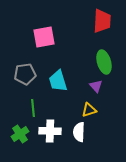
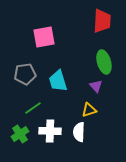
green line: rotated 60 degrees clockwise
